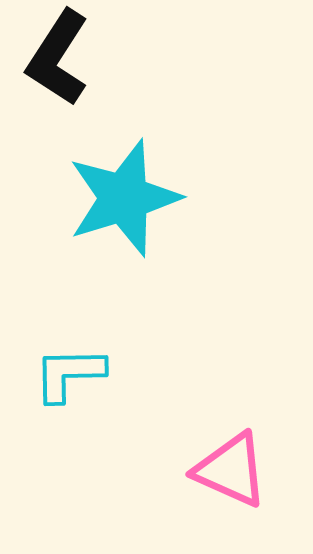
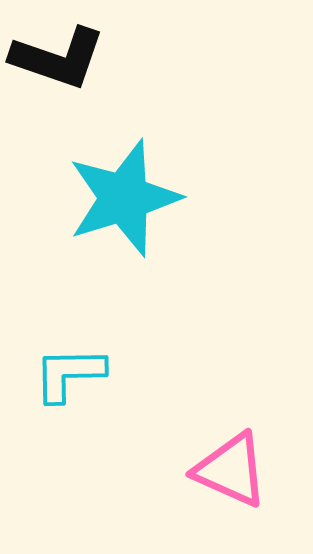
black L-shape: rotated 104 degrees counterclockwise
